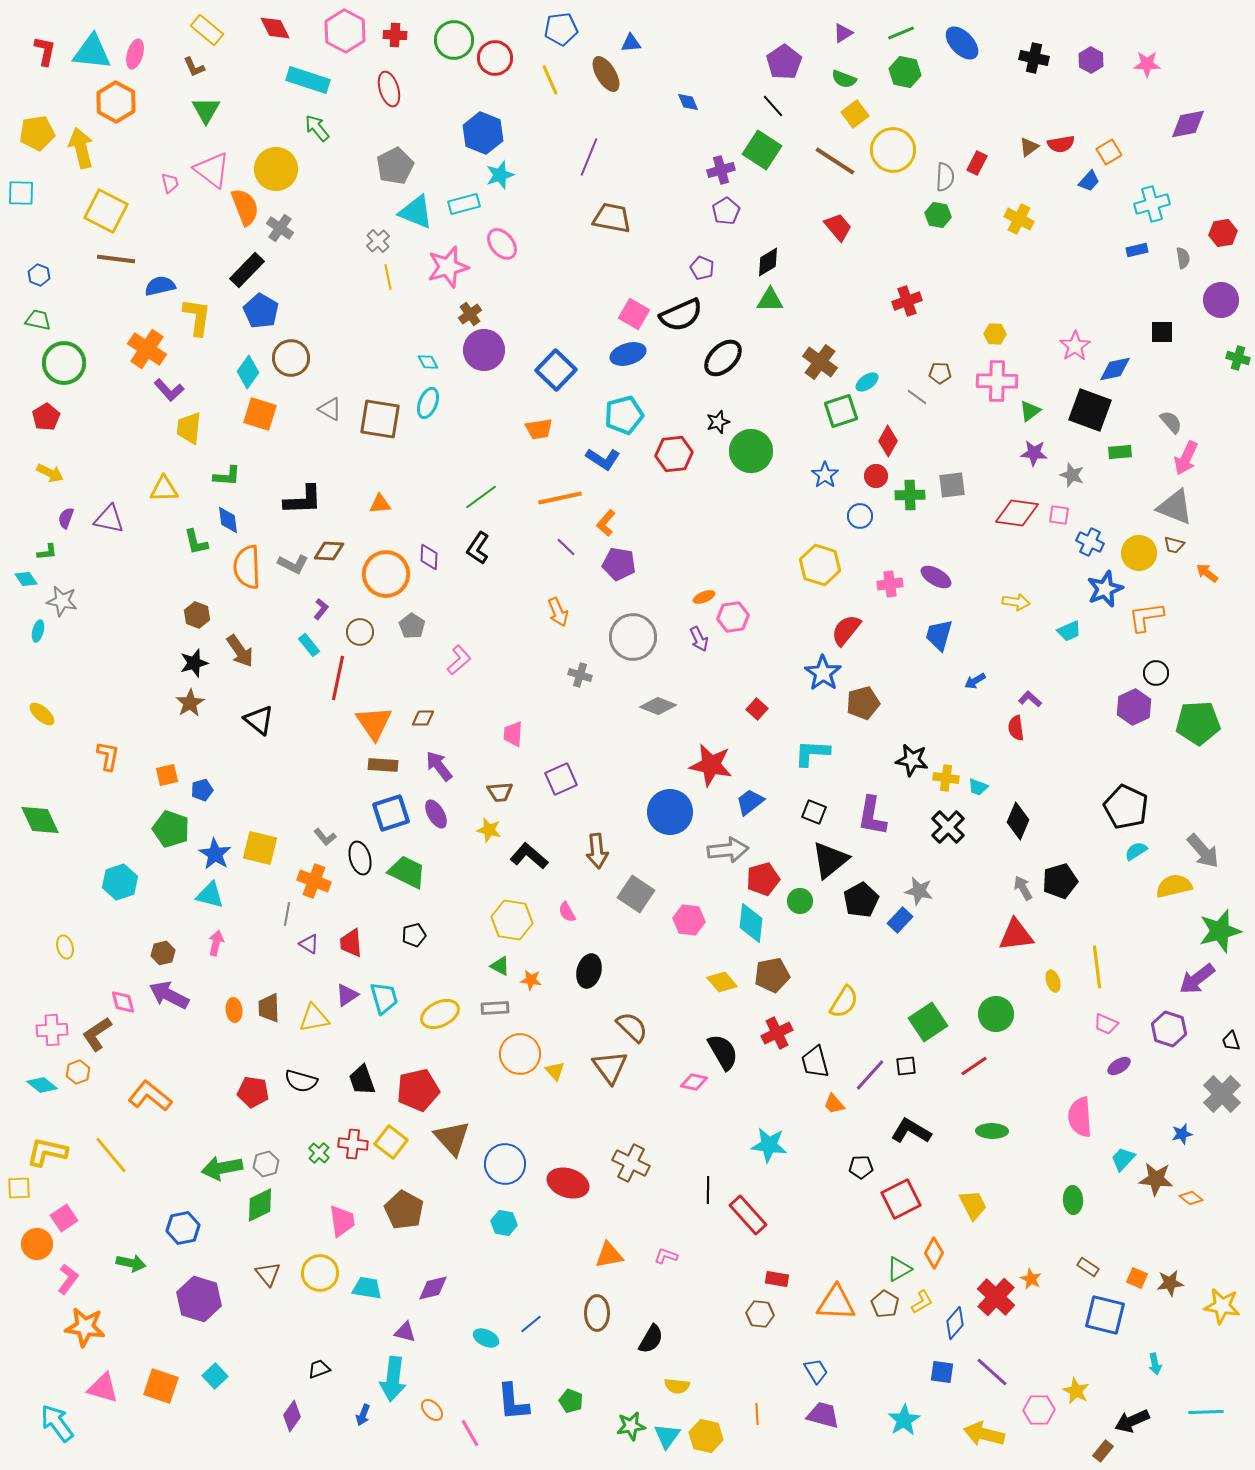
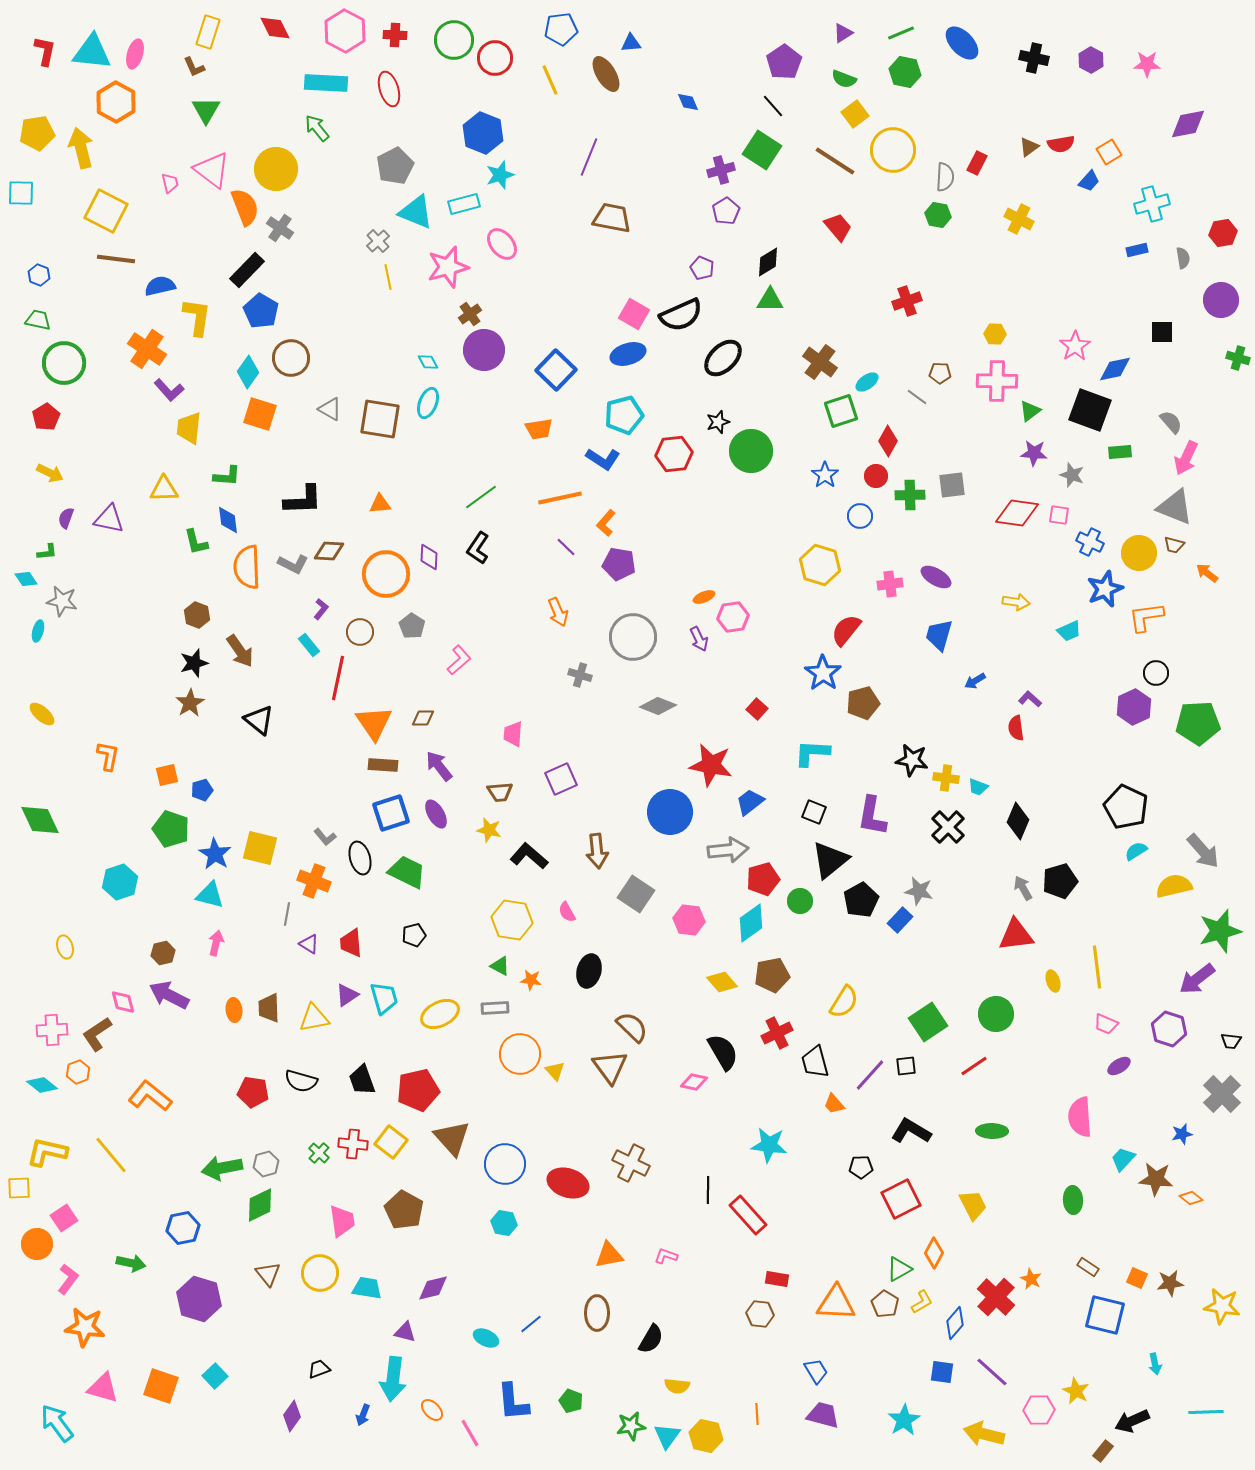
yellow rectangle at (207, 30): moved 1 px right, 2 px down; rotated 68 degrees clockwise
cyan rectangle at (308, 80): moved 18 px right, 3 px down; rotated 15 degrees counterclockwise
cyan diamond at (751, 923): rotated 48 degrees clockwise
black trapezoid at (1231, 1041): rotated 65 degrees counterclockwise
